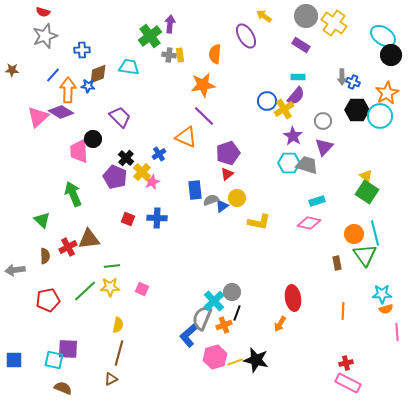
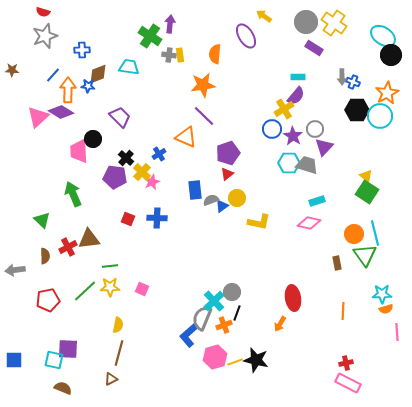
gray circle at (306, 16): moved 6 px down
green cross at (150, 36): rotated 20 degrees counterclockwise
purple rectangle at (301, 45): moved 13 px right, 3 px down
blue circle at (267, 101): moved 5 px right, 28 px down
gray circle at (323, 121): moved 8 px left, 8 px down
purple pentagon at (115, 177): rotated 15 degrees counterclockwise
green line at (112, 266): moved 2 px left
